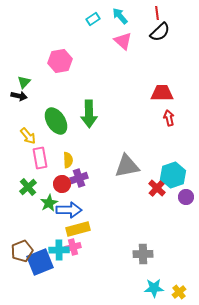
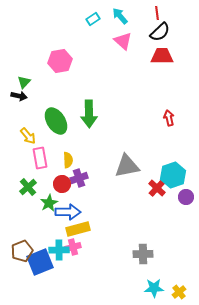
red trapezoid: moved 37 px up
blue arrow: moved 1 px left, 2 px down
